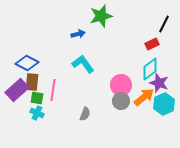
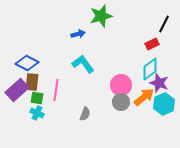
pink line: moved 3 px right
gray circle: moved 1 px down
